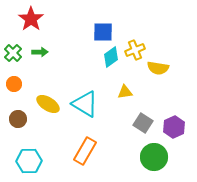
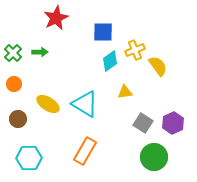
red star: moved 25 px right, 1 px up; rotated 10 degrees clockwise
cyan diamond: moved 1 px left, 4 px down
yellow semicircle: moved 2 px up; rotated 135 degrees counterclockwise
purple hexagon: moved 1 px left, 4 px up
cyan hexagon: moved 3 px up
